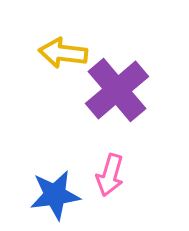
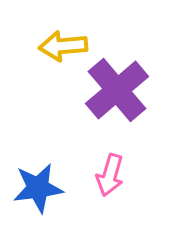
yellow arrow: moved 7 px up; rotated 12 degrees counterclockwise
blue star: moved 17 px left, 7 px up
